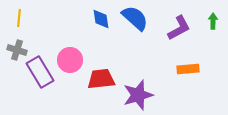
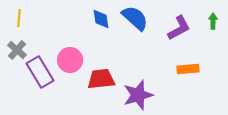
gray cross: rotated 24 degrees clockwise
